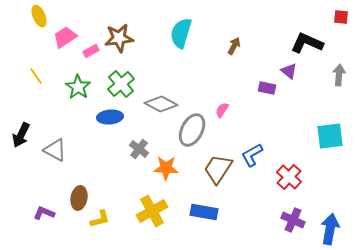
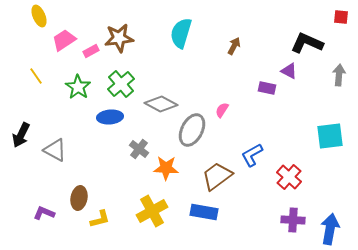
pink trapezoid: moved 1 px left, 3 px down
purple triangle: rotated 12 degrees counterclockwise
brown trapezoid: moved 1 px left, 7 px down; rotated 20 degrees clockwise
purple cross: rotated 20 degrees counterclockwise
